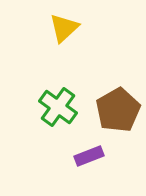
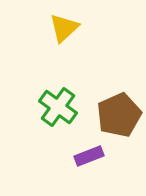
brown pentagon: moved 1 px right, 5 px down; rotated 6 degrees clockwise
